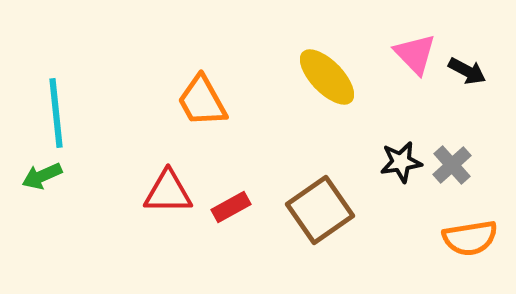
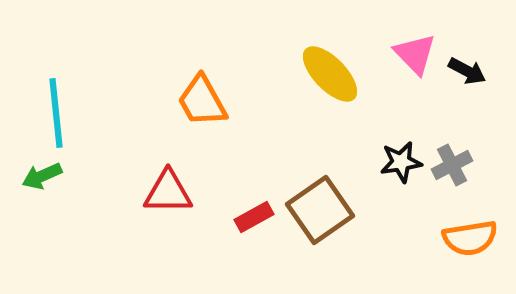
yellow ellipse: moved 3 px right, 3 px up
gray cross: rotated 15 degrees clockwise
red rectangle: moved 23 px right, 10 px down
